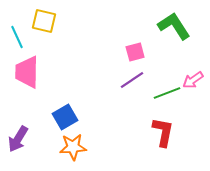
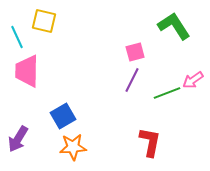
pink trapezoid: moved 1 px up
purple line: rotated 30 degrees counterclockwise
blue square: moved 2 px left, 1 px up
red L-shape: moved 13 px left, 10 px down
